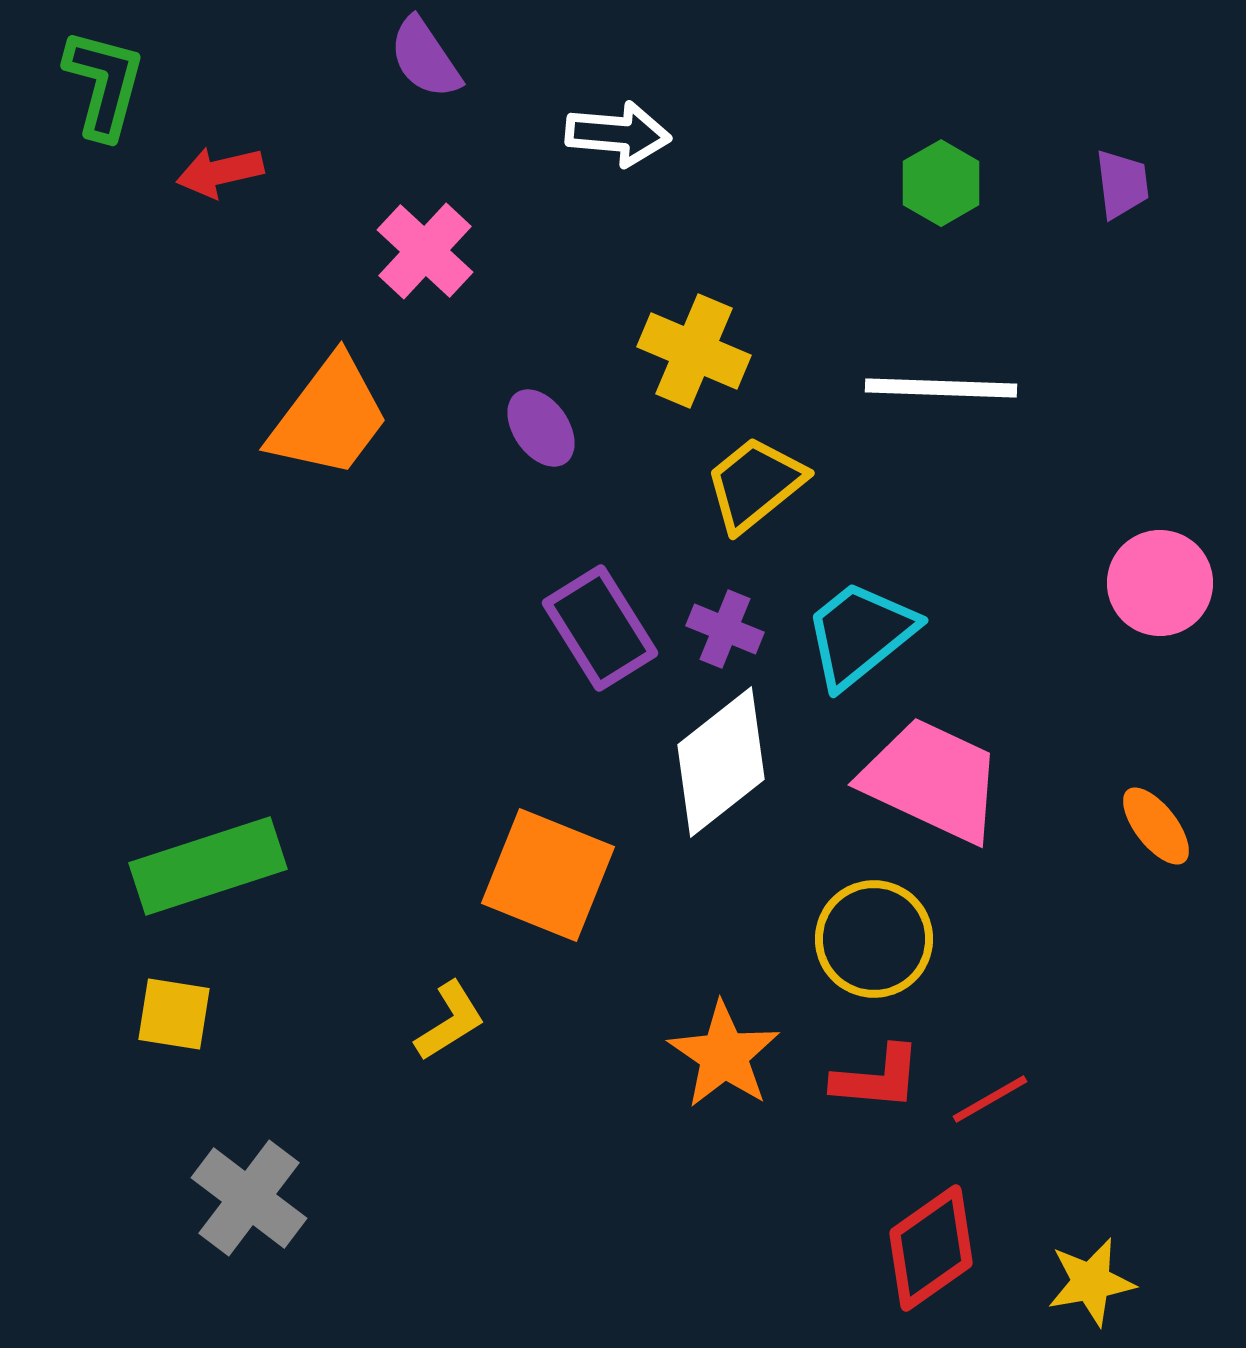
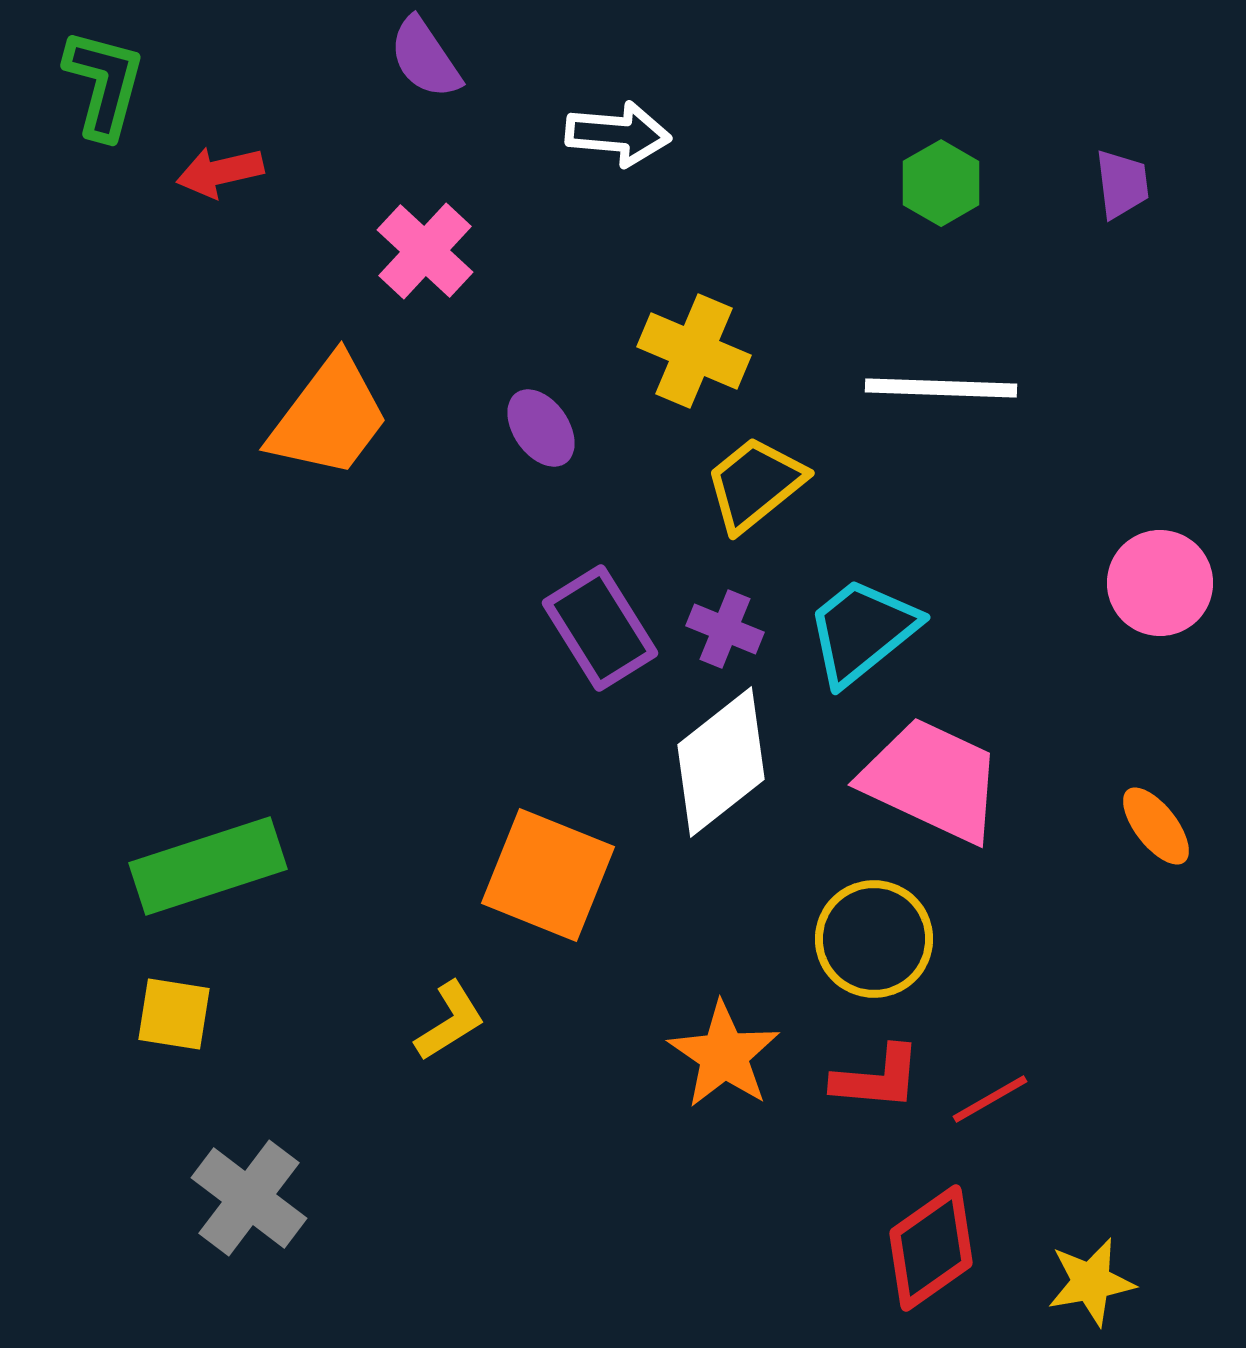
cyan trapezoid: moved 2 px right, 3 px up
